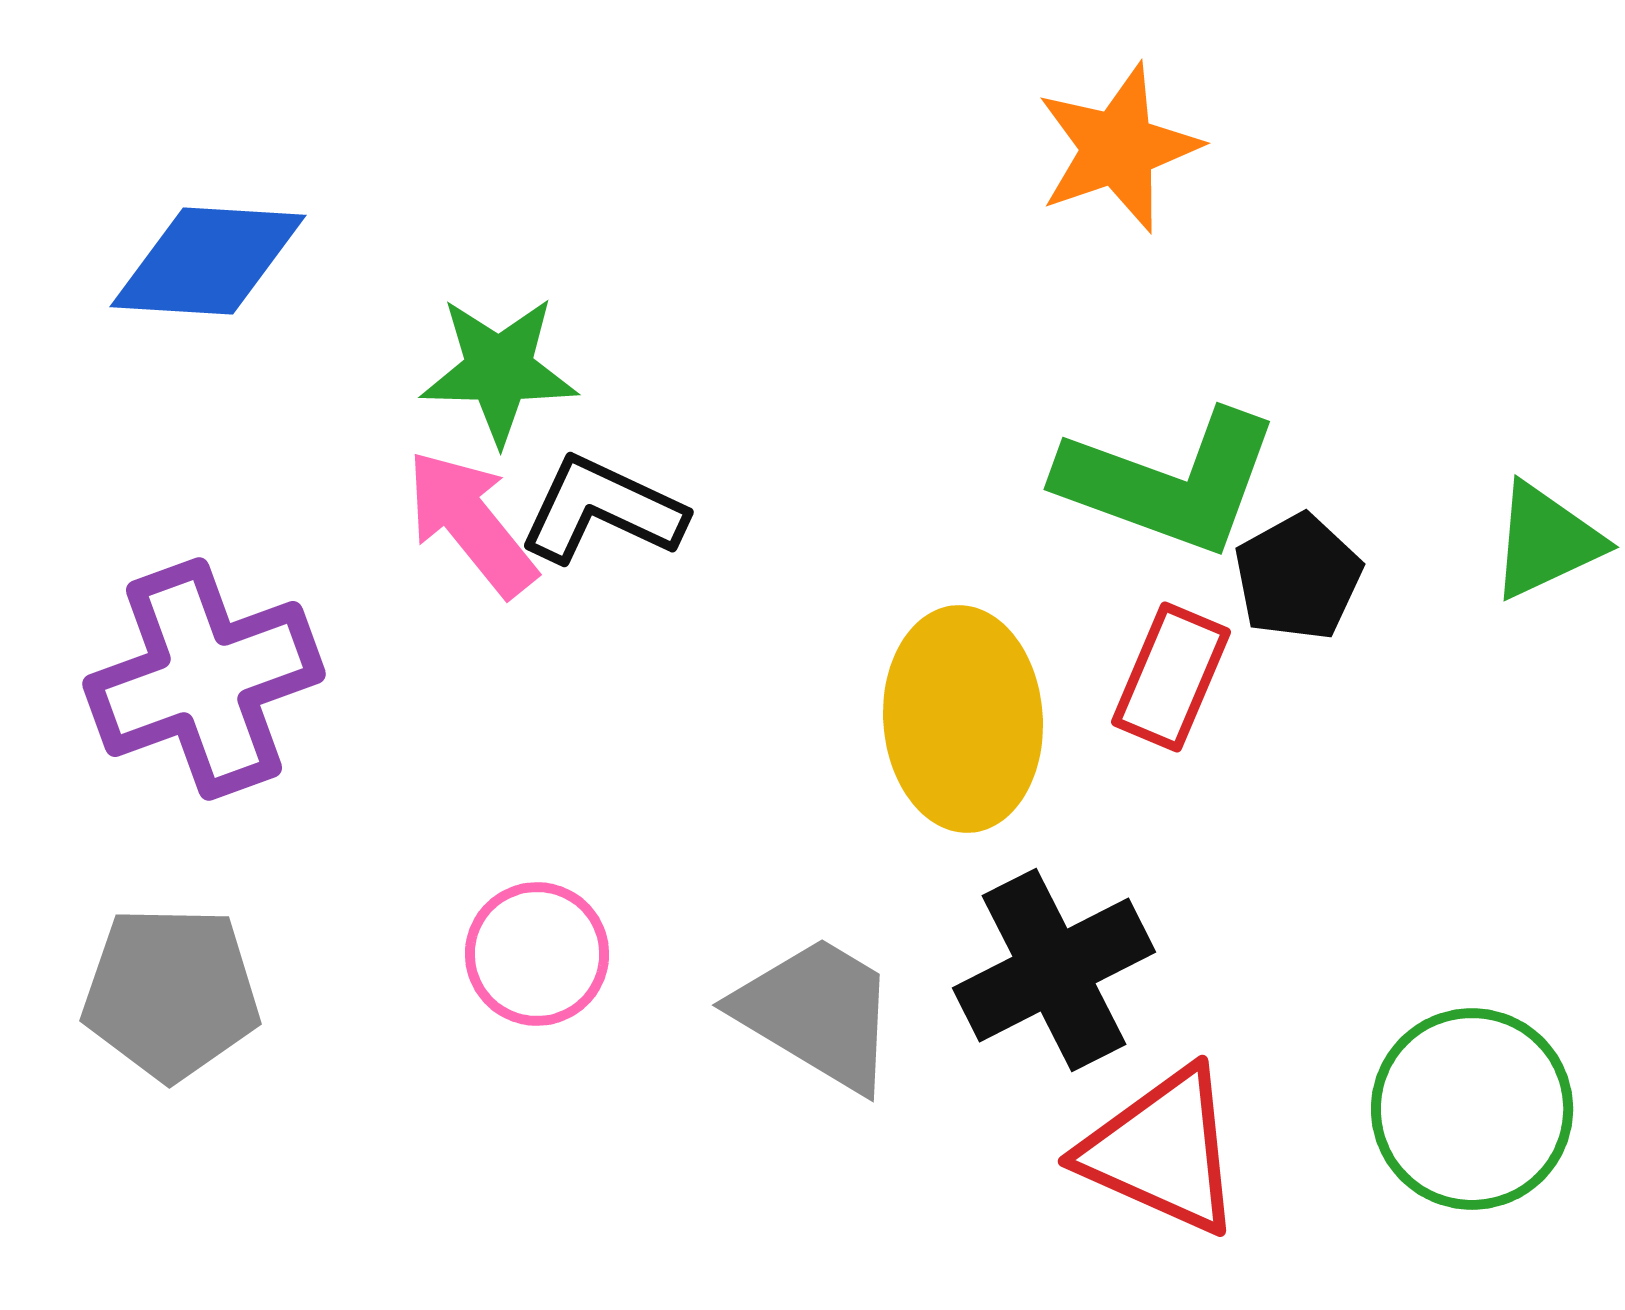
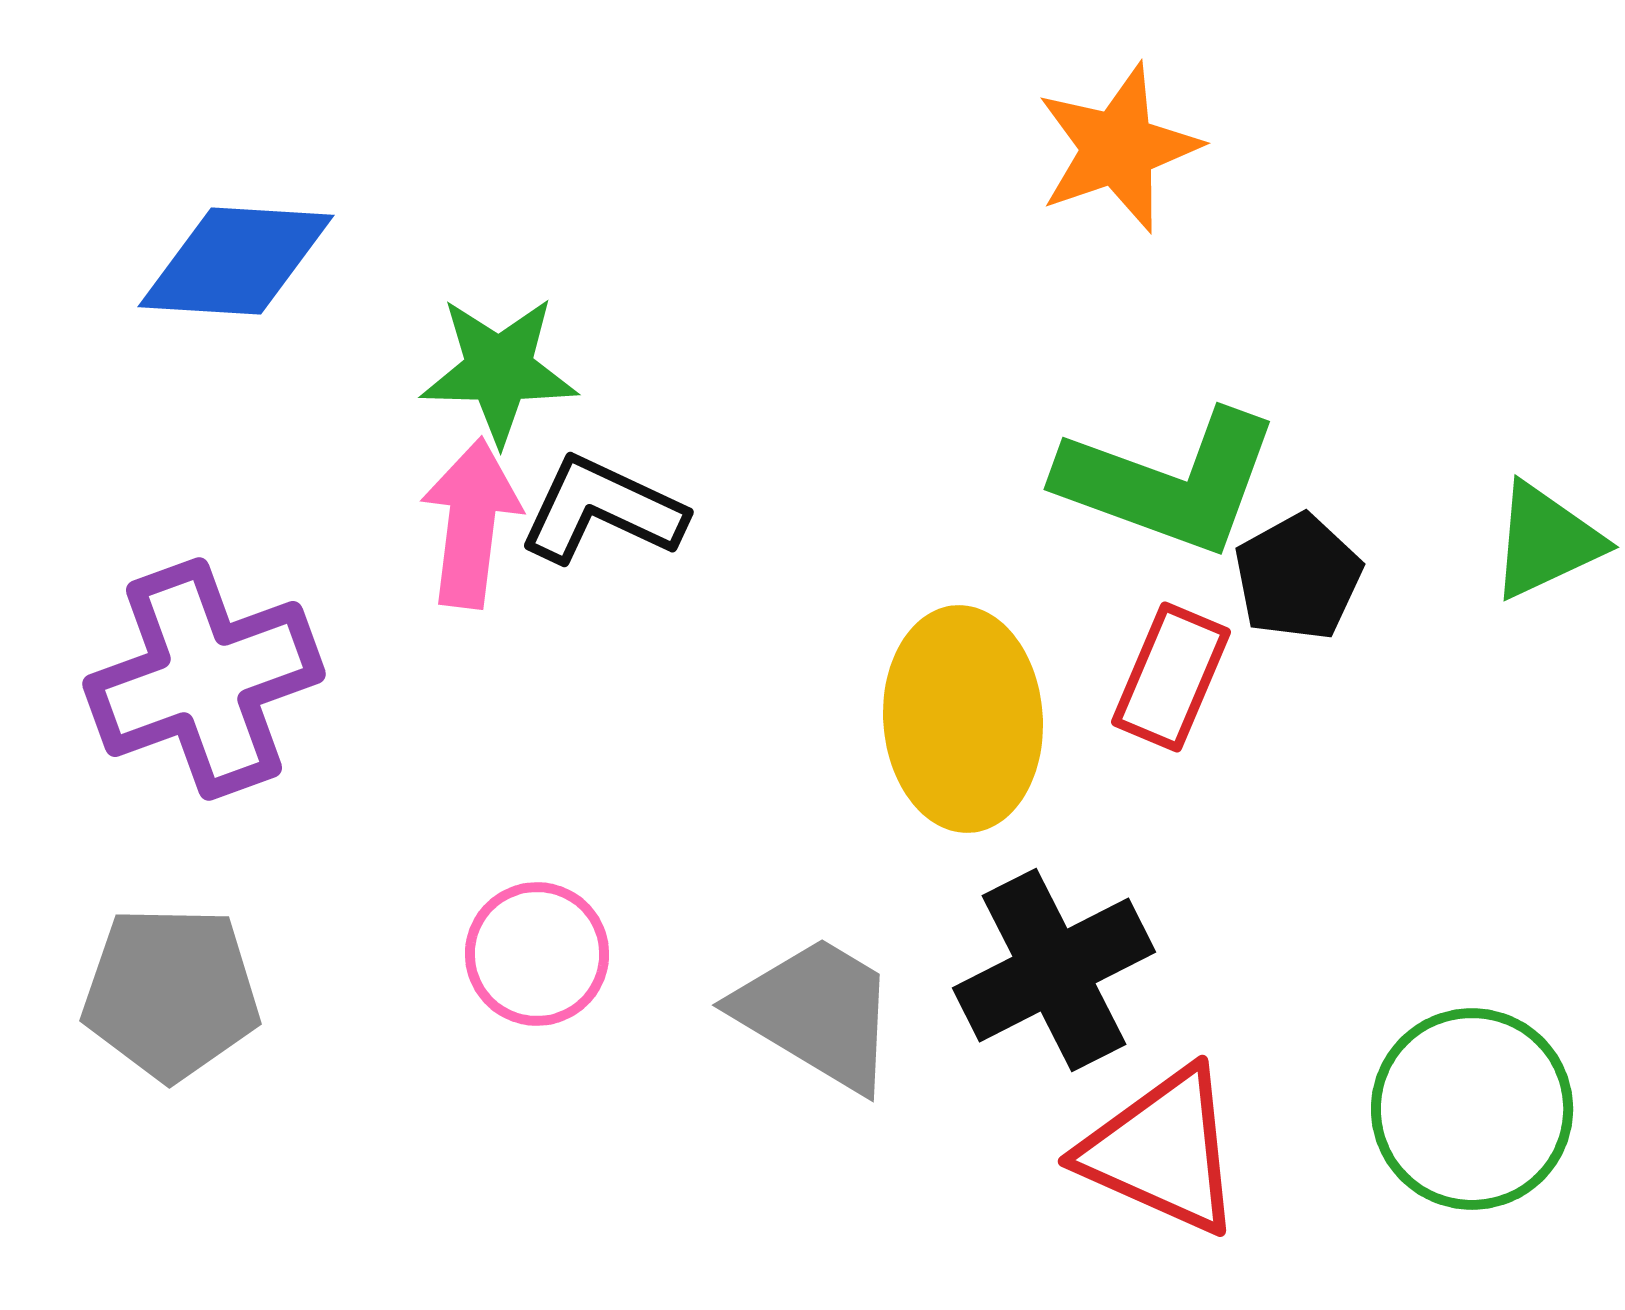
blue diamond: moved 28 px right
pink arrow: rotated 46 degrees clockwise
